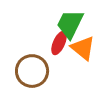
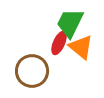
green trapezoid: moved 1 px up
orange triangle: moved 2 px left, 1 px up
